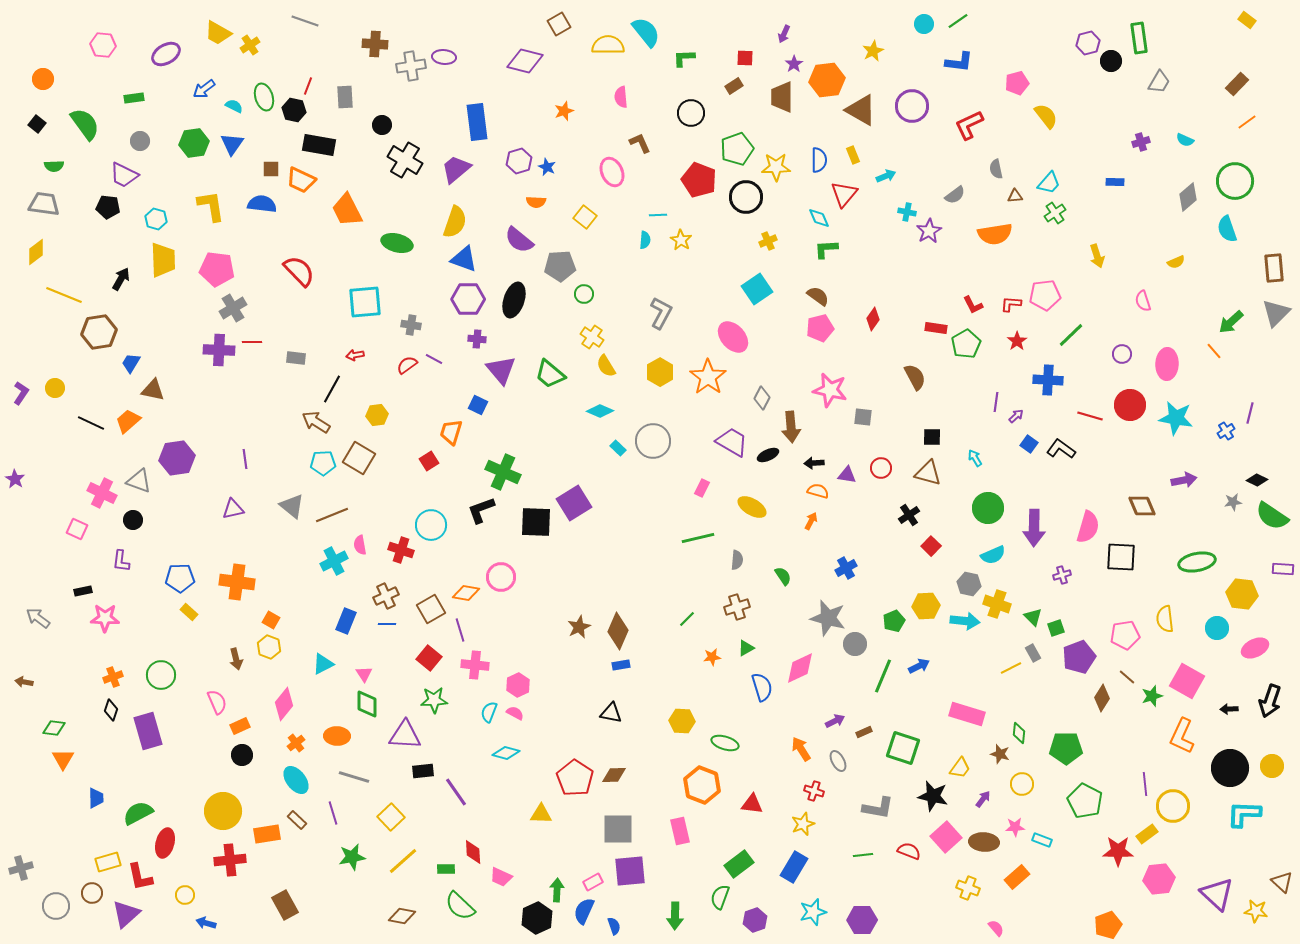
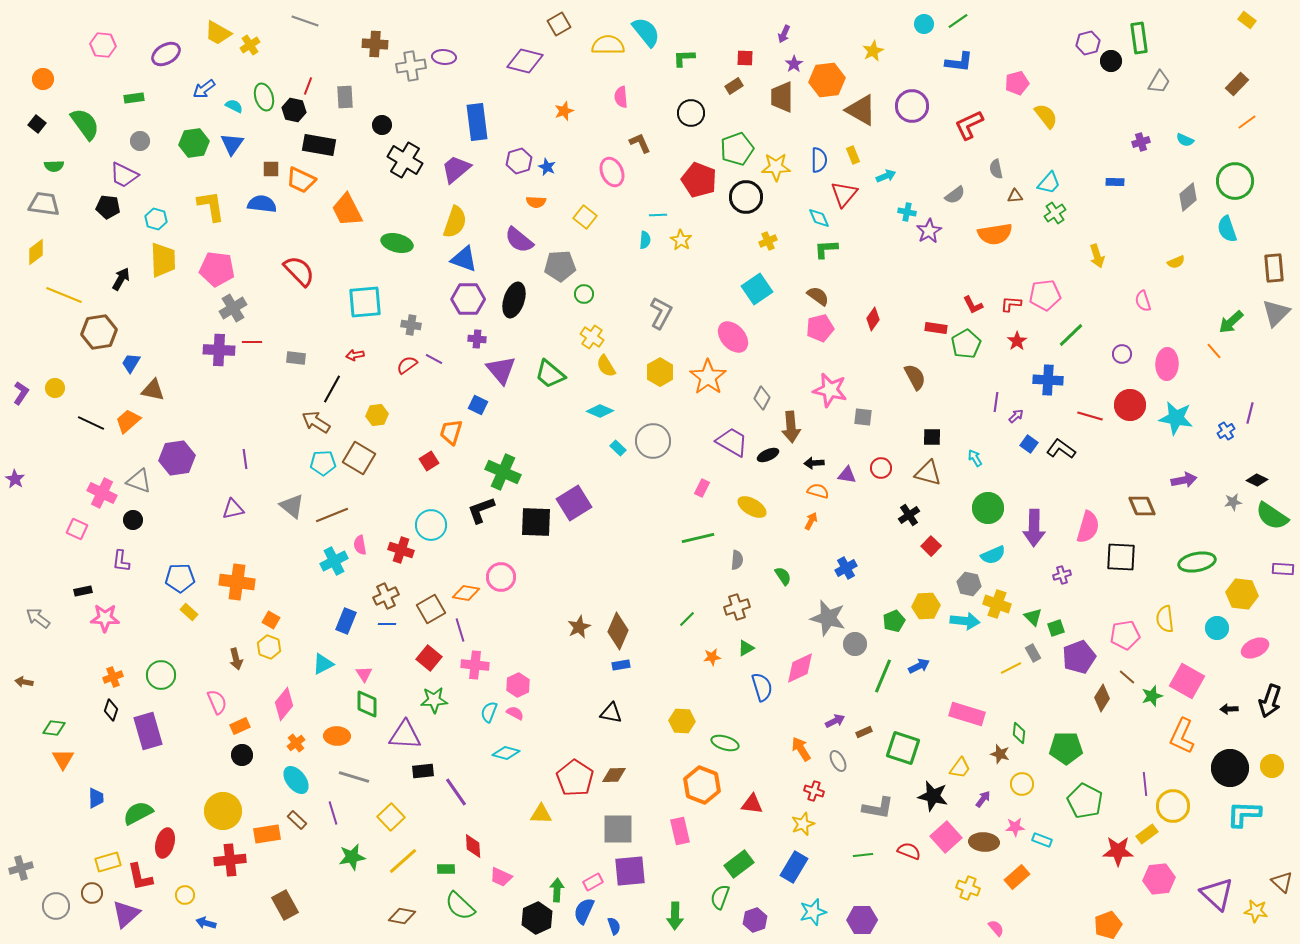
red diamond at (473, 852): moved 6 px up
